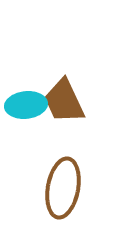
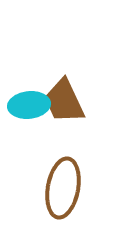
cyan ellipse: moved 3 px right
